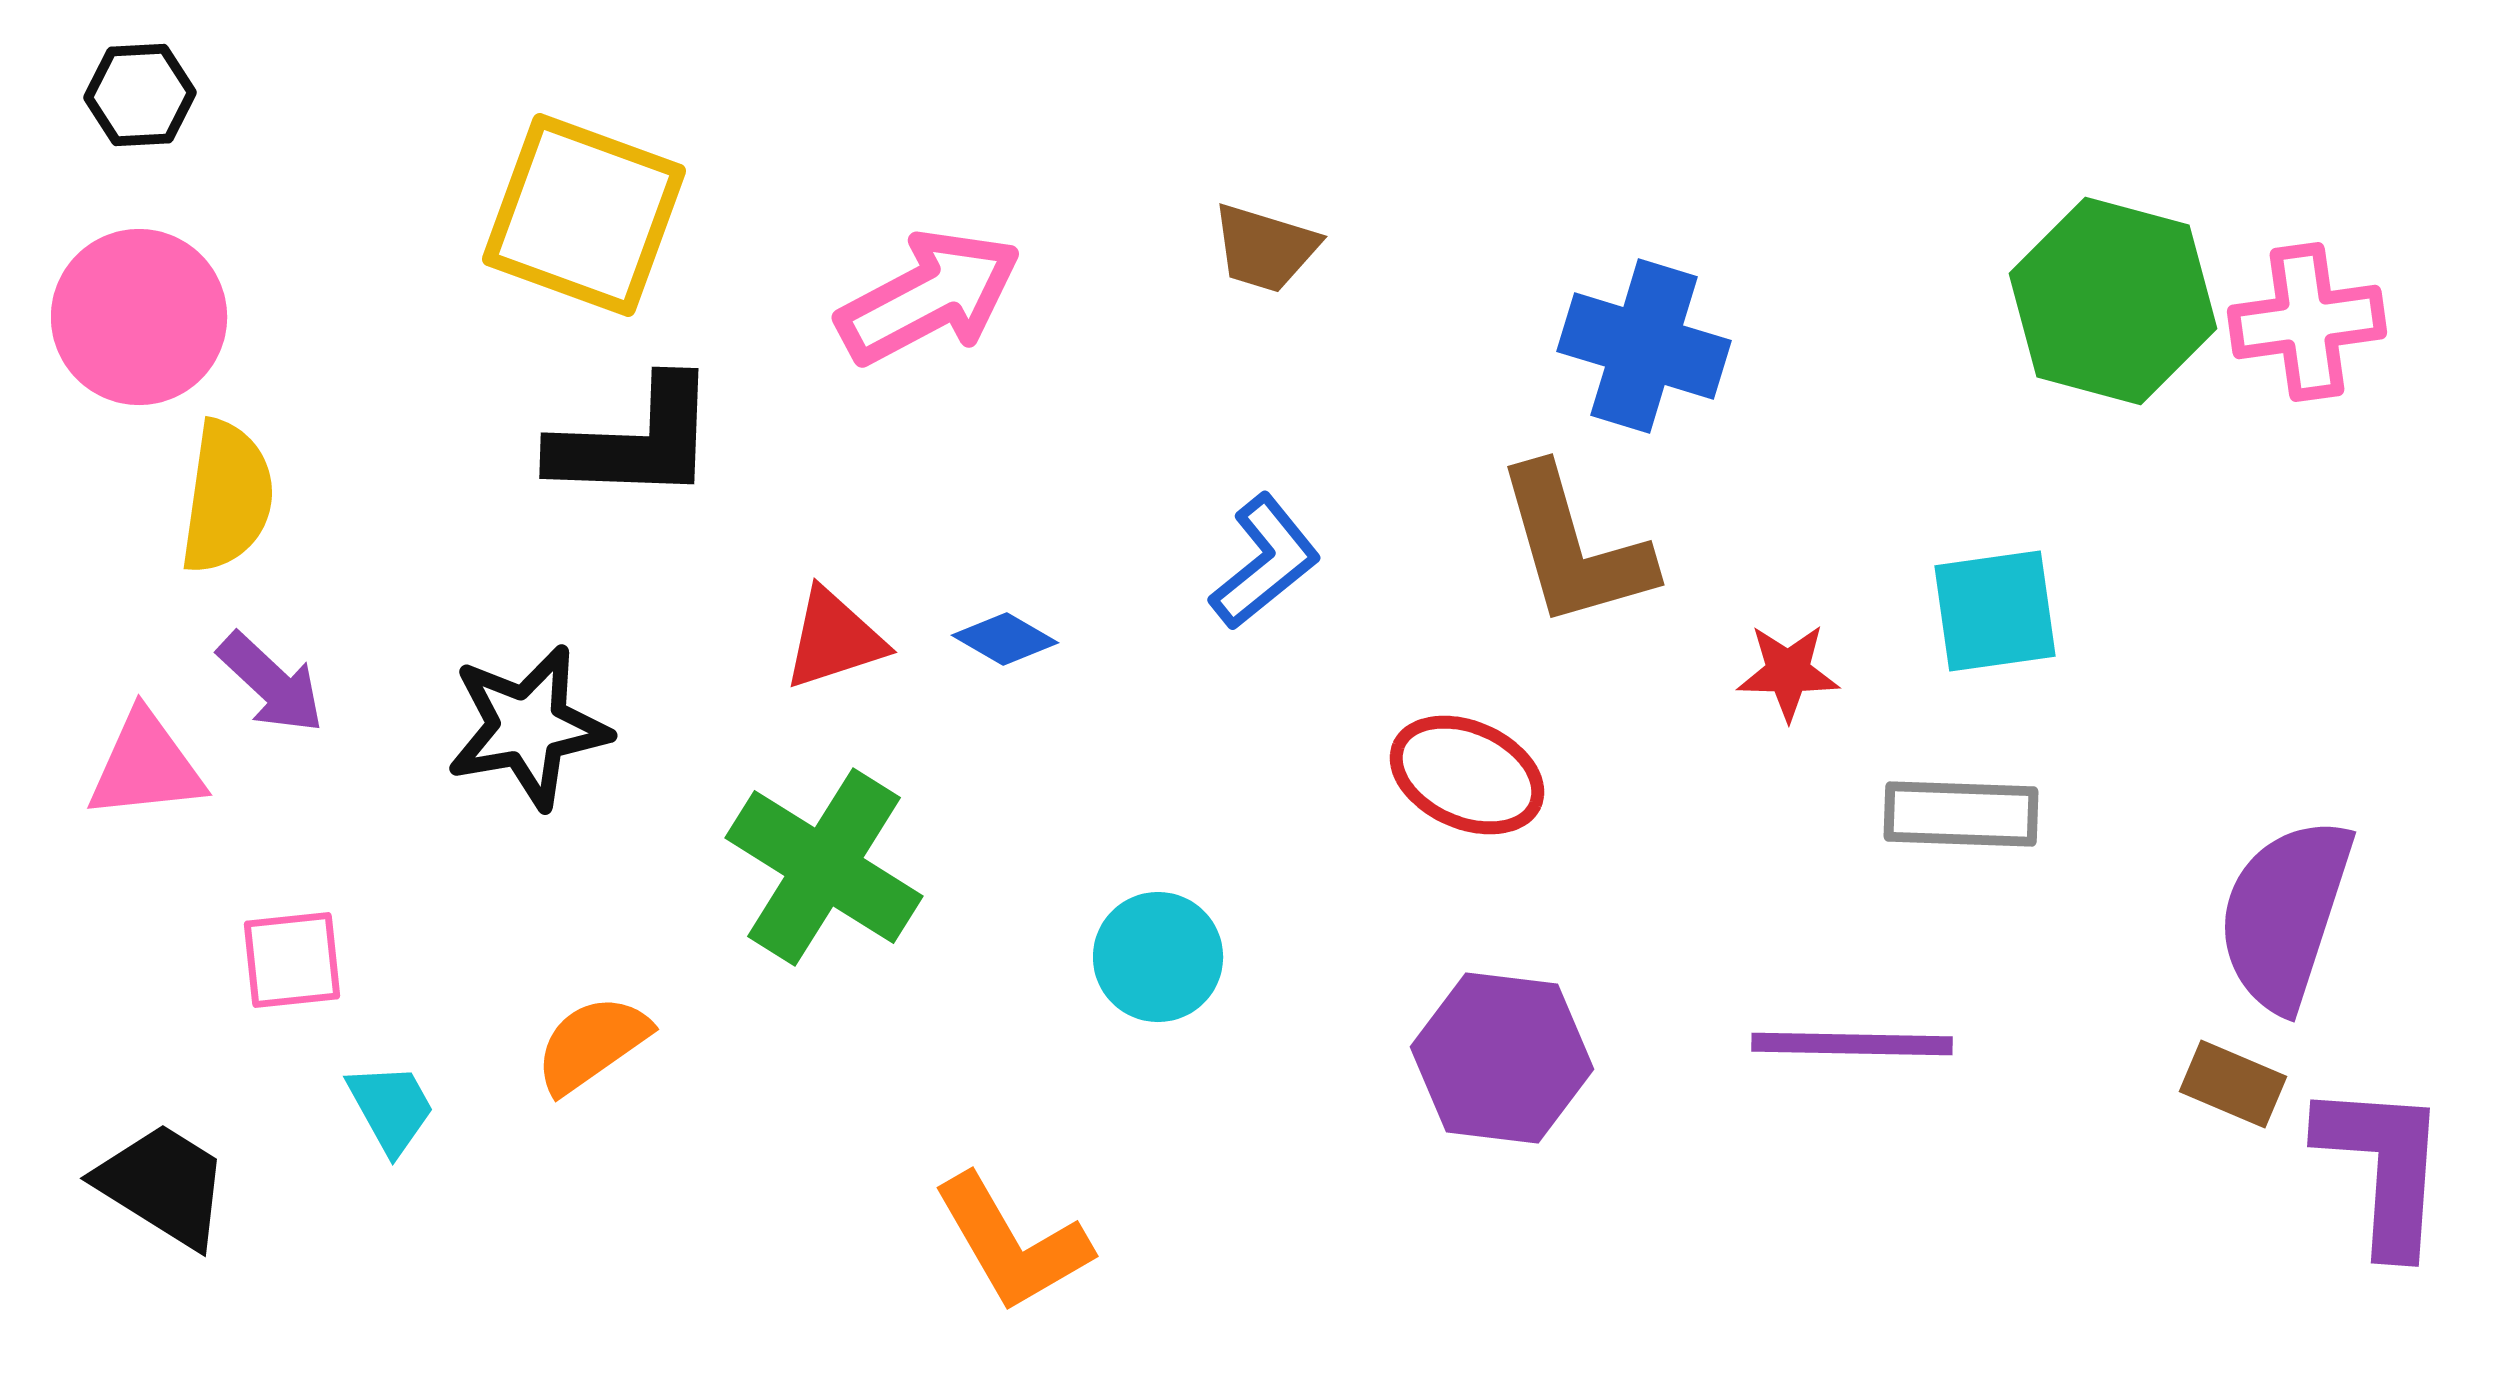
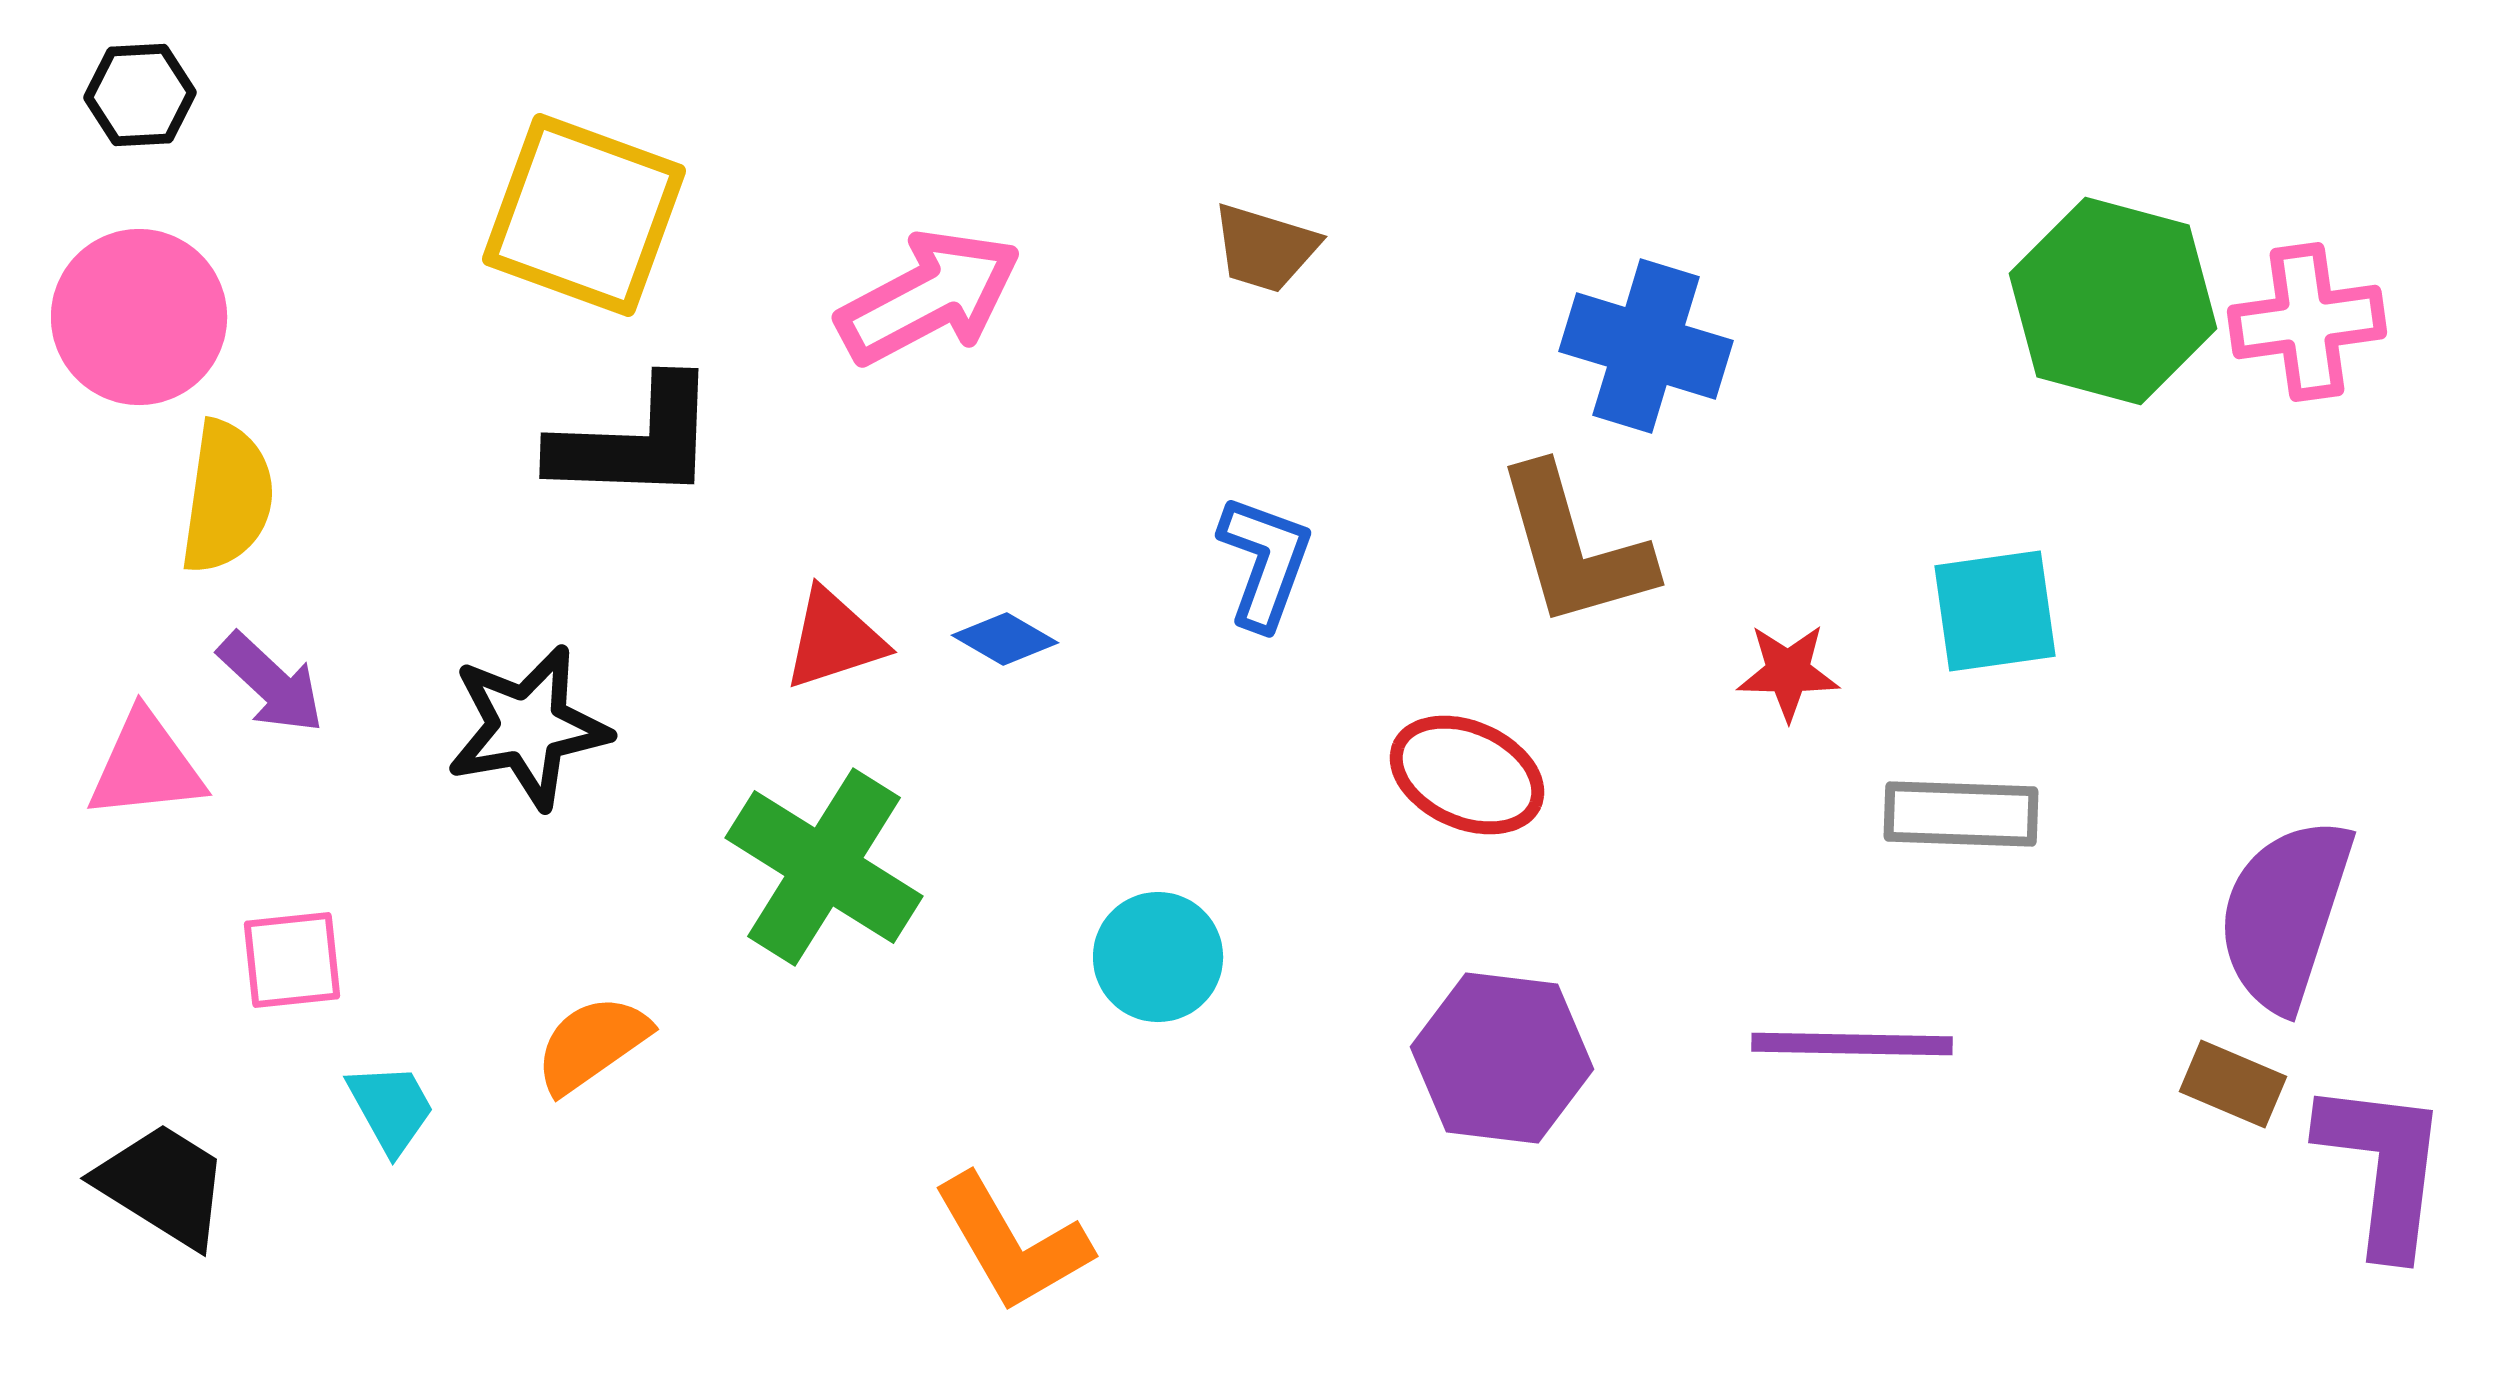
blue cross: moved 2 px right
blue L-shape: rotated 31 degrees counterclockwise
purple L-shape: rotated 3 degrees clockwise
